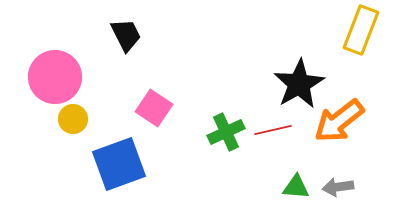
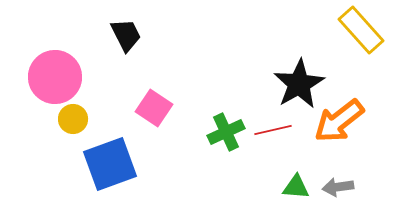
yellow rectangle: rotated 63 degrees counterclockwise
blue square: moved 9 px left
